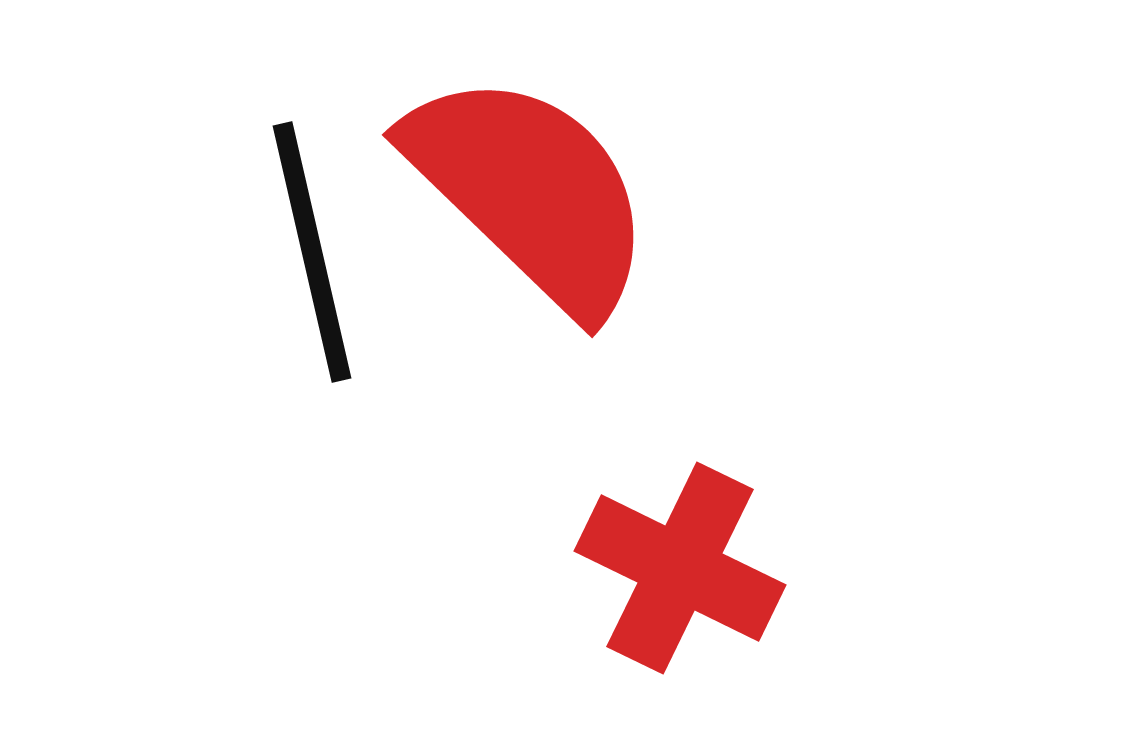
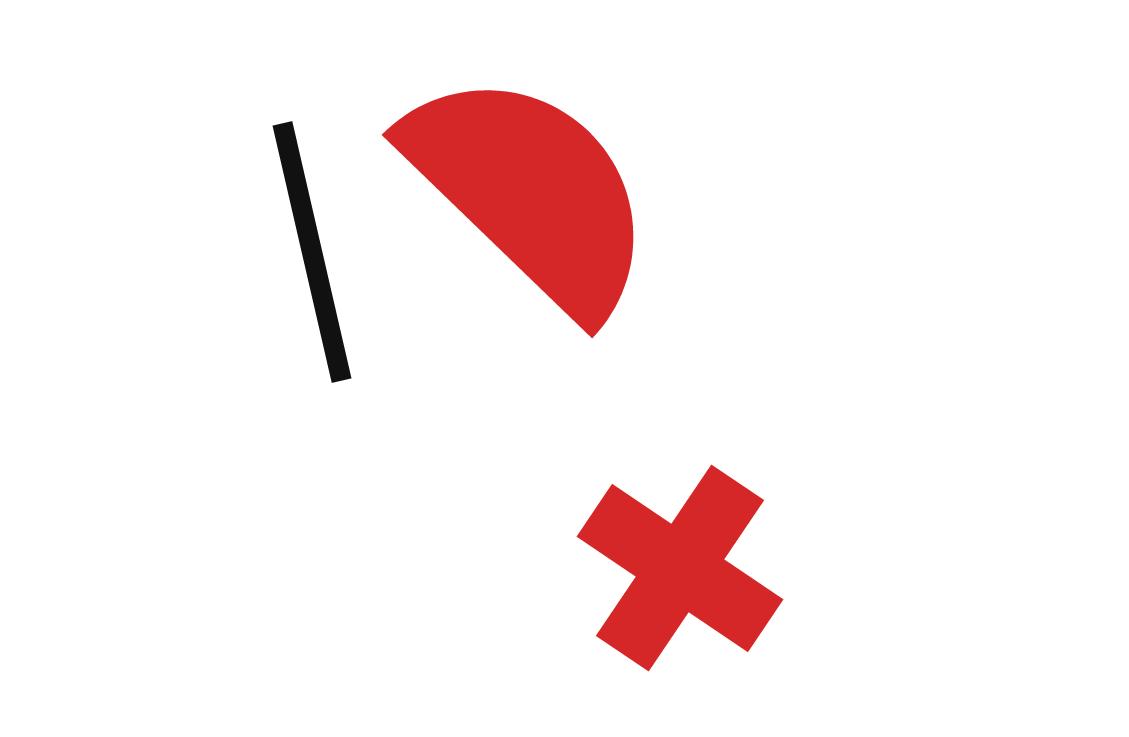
red cross: rotated 8 degrees clockwise
